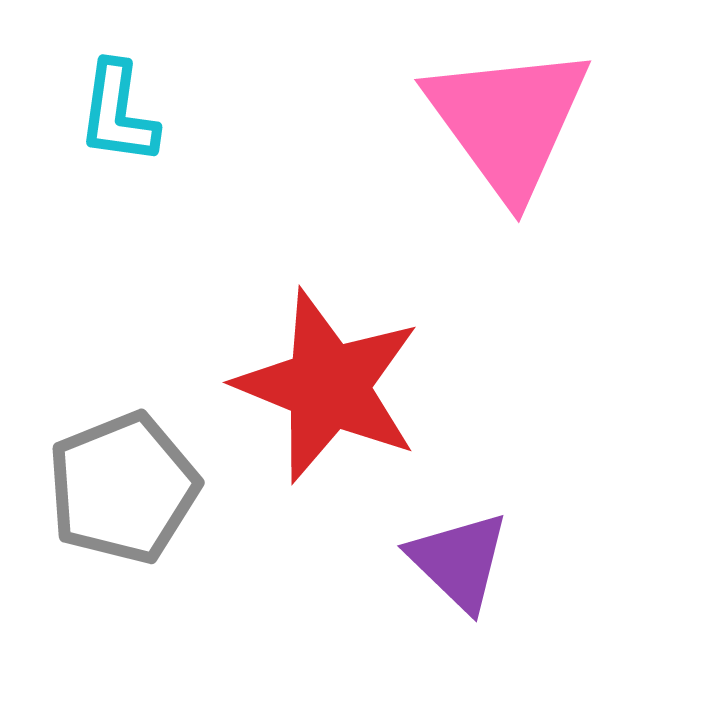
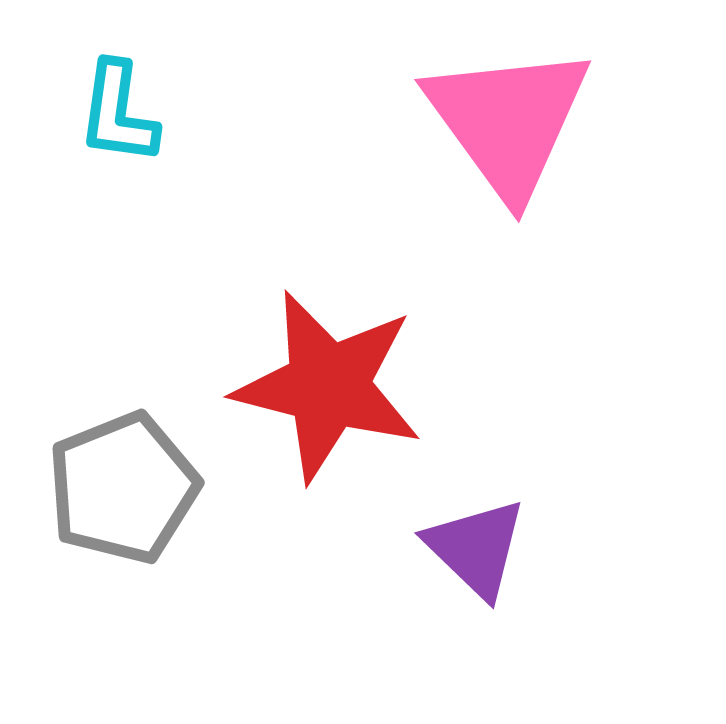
red star: rotated 8 degrees counterclockwise
purple triangle: moved 17 px right, 13 px up
